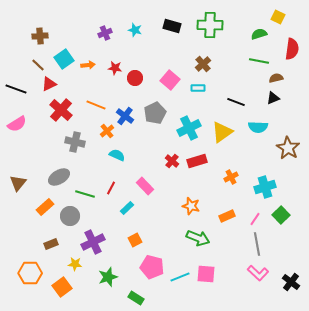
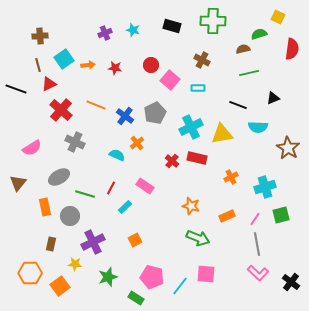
green cross at (210, 25): moved 3 px right, 4 px up
cyan star at (135, 30): moved 2 px left
green line at (259, 61): moved 10 px left, 12 px down; rotated 24 degrees counterclockwise
brown cross at (203, 64): moved 1 px left, 4 px up; rotated 21 degrees counterclockwise
brown line at (38, 65): rotated 32 degrees clockwise
red circle at (135, 78): moved 16 px right, 13 px up
brown semicircle at (276, 78): moved 33 px left, 29 px up
black line at (236, 102): moved 2 px right, 3 px down
pink semicircle at (17, 124): moved 15 px right, 24 px down
cyan cross at (189, 128): moved 2 px right, 1 px up
orange cross at (107, 131): moved 30 px right, 12 px down
yellow triangle at (222, 132): moved 2 px down; rotated 25 degrees clockwise
gray cross at (75, 142): rotated 12 degrees clockwise
red rectangle at (197, 161): moved 3 px up; rotated 30 degrees clockwise
pink rectangle at (145, 186): rotated 12 degrees counterclockwise
orange rectangle at (45, 207): rotated 60 degrees counterclockwise
cyan rectangle at (127, 208): moved 2 px left, 1 px up
green square at (281, 215): rotated 30 degrees clockwise
brown rectangle at (51, 244): rotated 56 degrees counterclockwise
pink pentagon at (152, 267): moved 10 px down
cyan line at (180, 277): moved 9 px down; rotated 30 degrees counterclockwise
orange square at (62, 287): moved 2 px left, 1 px up
